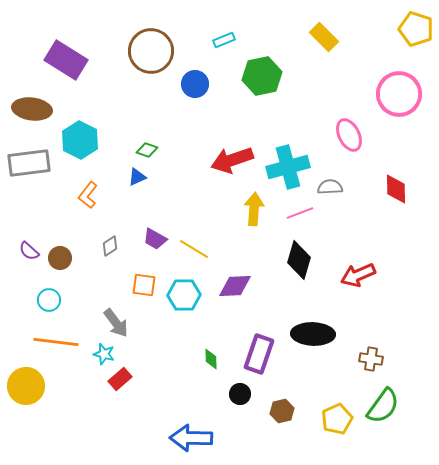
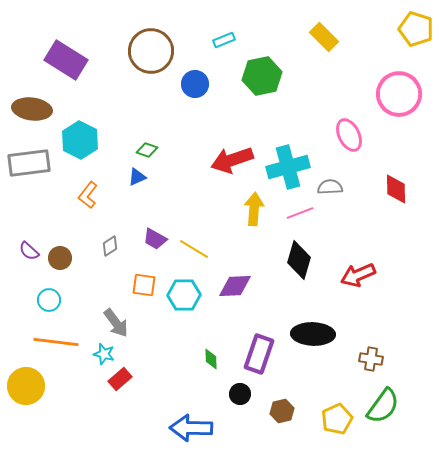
blue arrow at (191, 438): moved 10 px up
